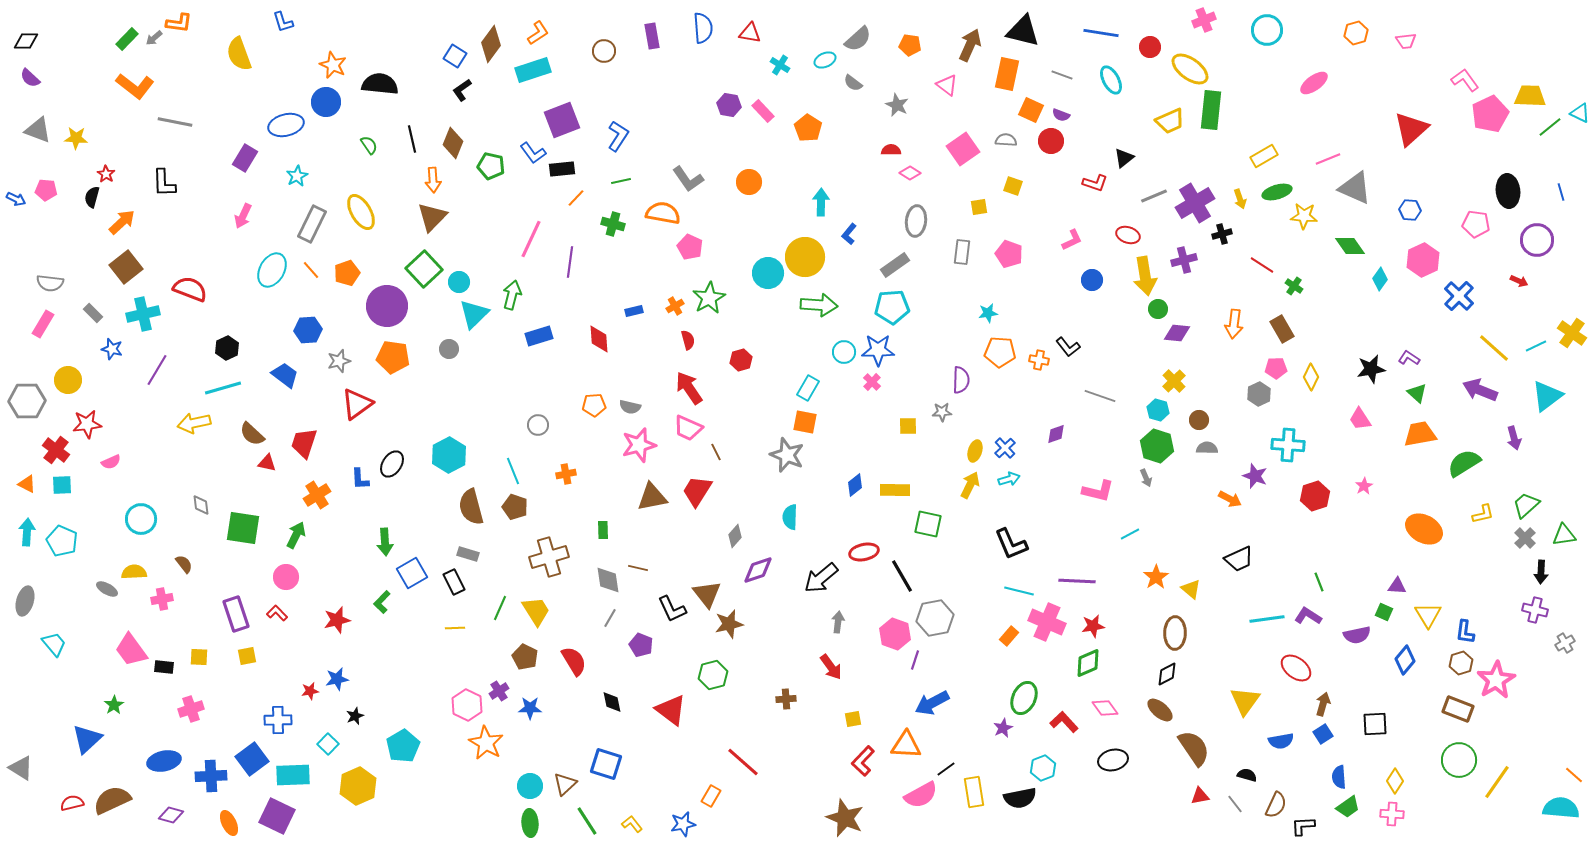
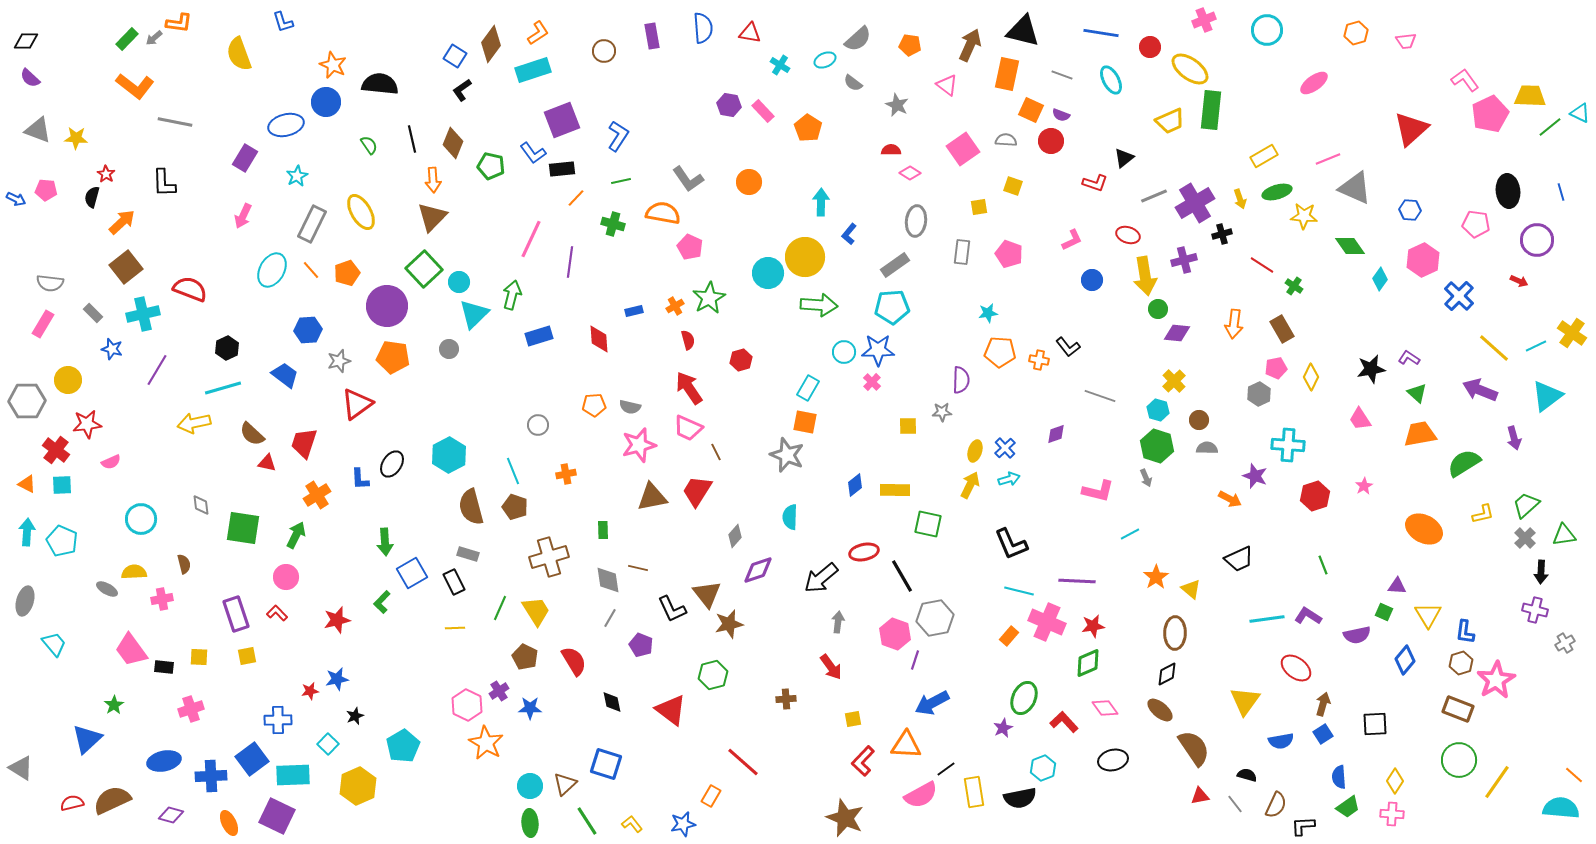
pink pentagon at (1276, 368): rotated 10 degrees counterclockwise
brown semicircle at (184, 564): rotated 24 degrees clockwise
green line at (1319, 582): moved 4 px right, 17 px up
